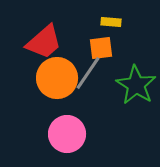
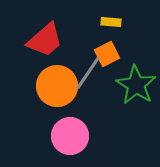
red trapezoid: moved 1 px right, 2 px up
orange square: moved 6 px right, 6 px down; rotated 20 degrees counterclockwise
orange circle: moved 8 px down
pink circle: moved 3 px right, 2 px down
